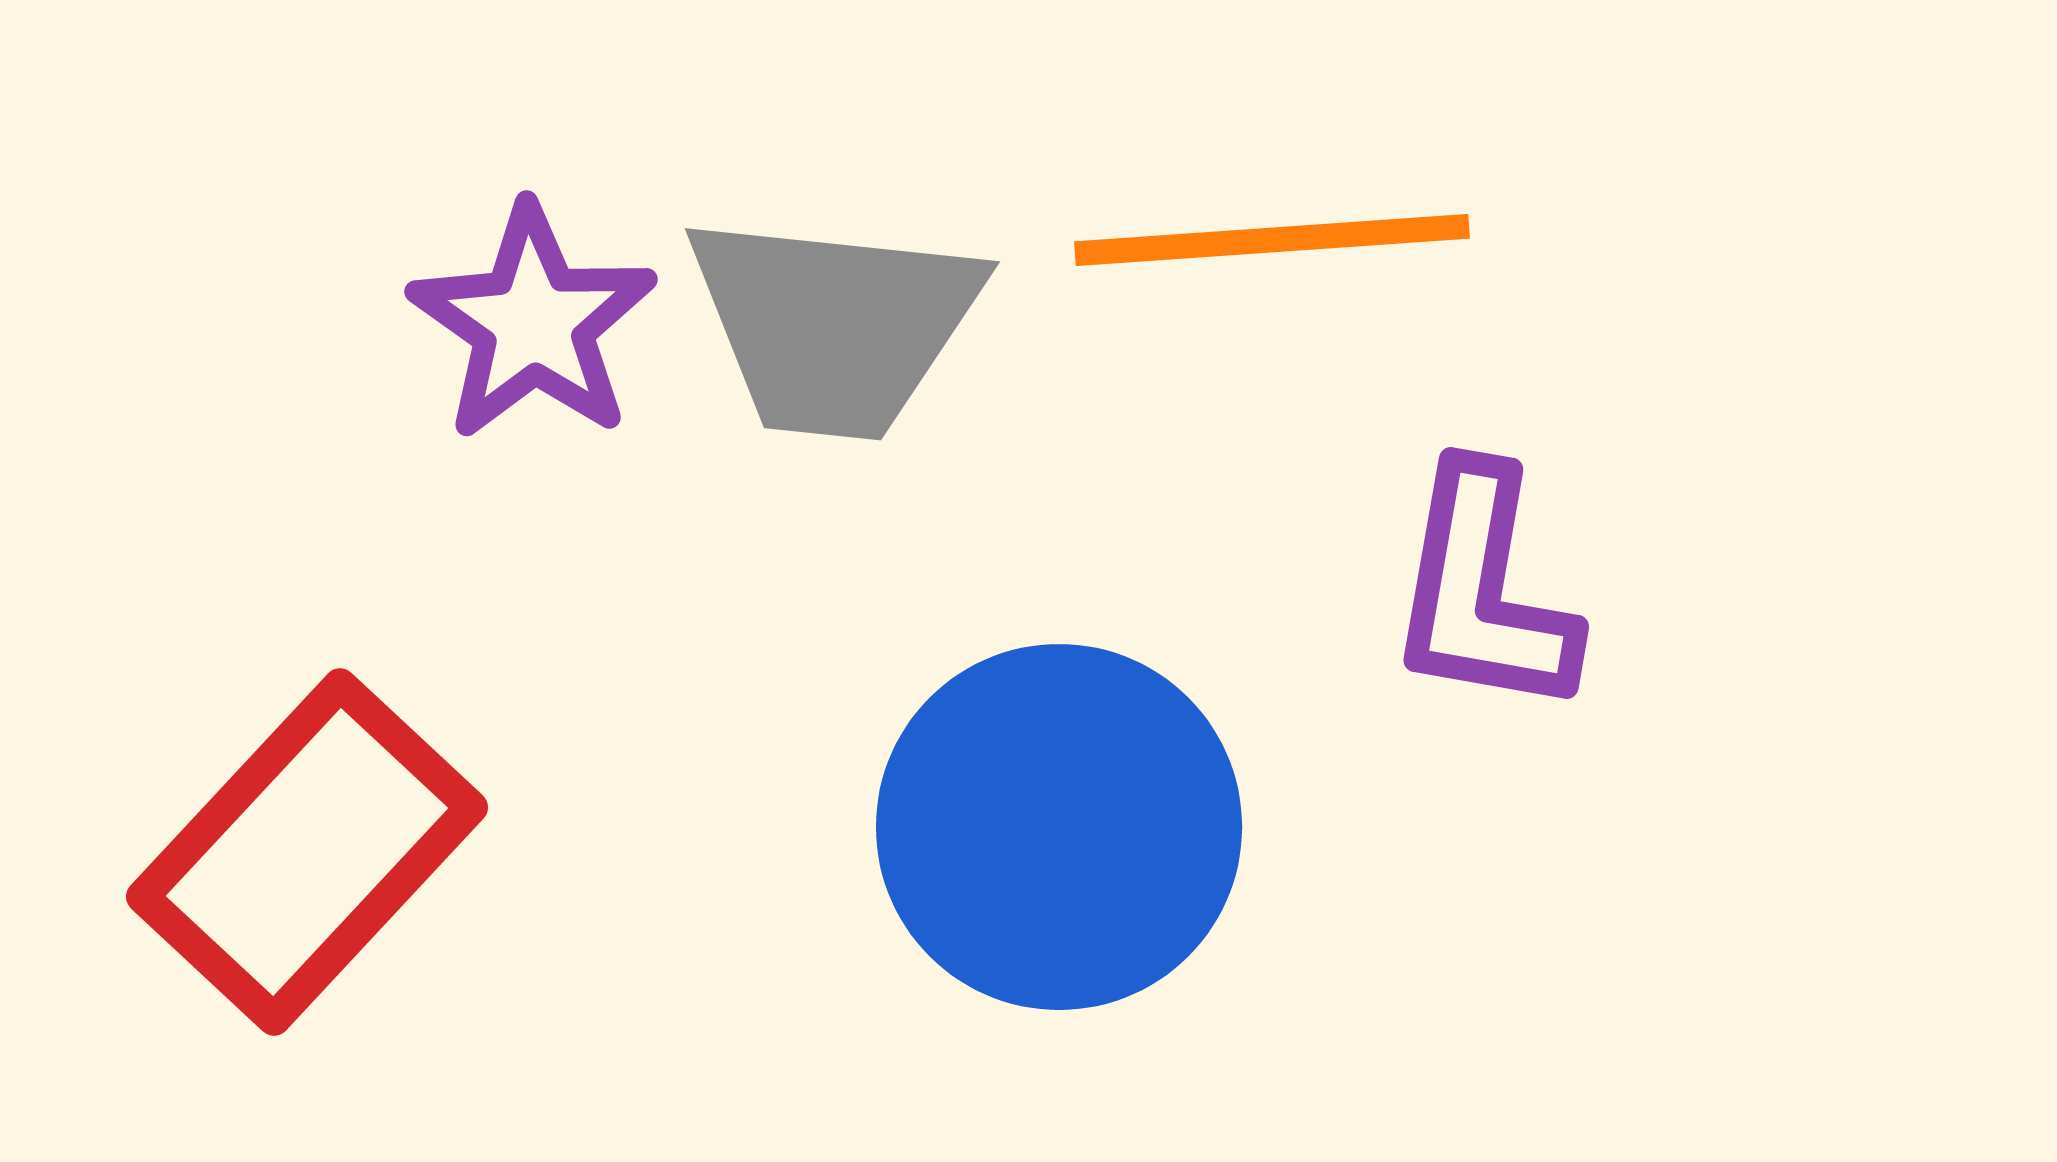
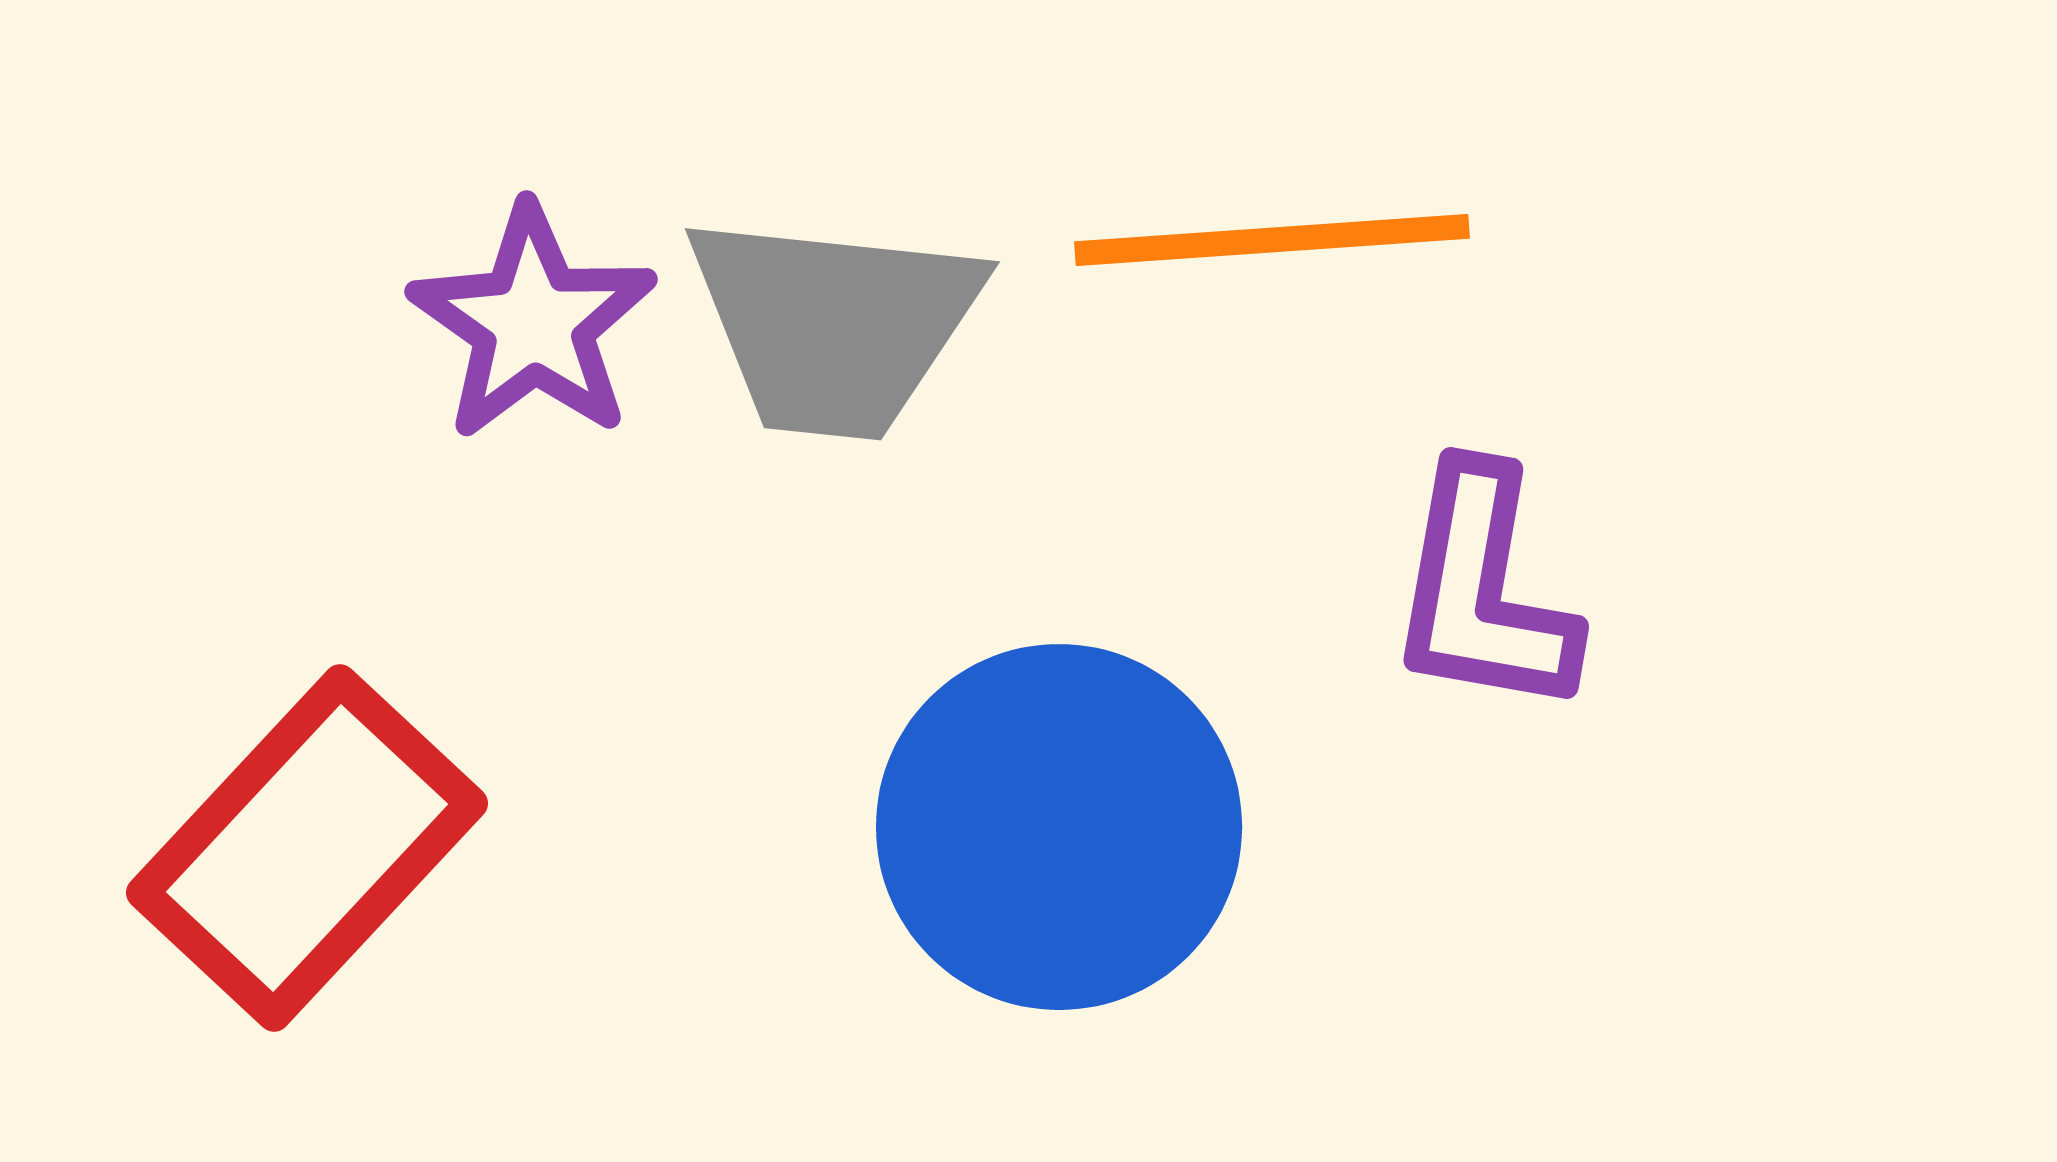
red rectangle: moved 4 px up
